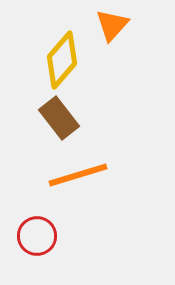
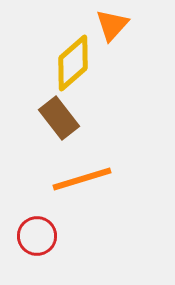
yellow diamond: moved 11 px right, 3 px down; rotated 8 degrees clockwise
orange line: moved 4 px right, 4 px down
